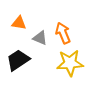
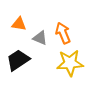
orange triangle: moved 1 px down
